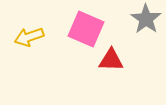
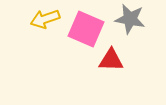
gray star: moved 16 px left; rotated 24 degrees counterclockwise
yellow arrow: moved 16 px right, 18 px up
